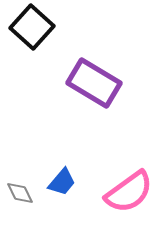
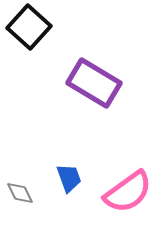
black square: moved 3 px left
blue trapezoid: moved 7 px right, 4 px up; rotated 60 degrees counterclockwise
pink semicircle: moved 1 px left
